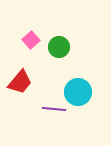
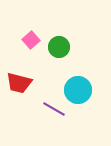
red trapezoid: moved 1 px left, 1 px down; rotated 64 degrees clockwise
cyan circle: moved 2 px up
purple line: rotated 25 degrees clockwise
